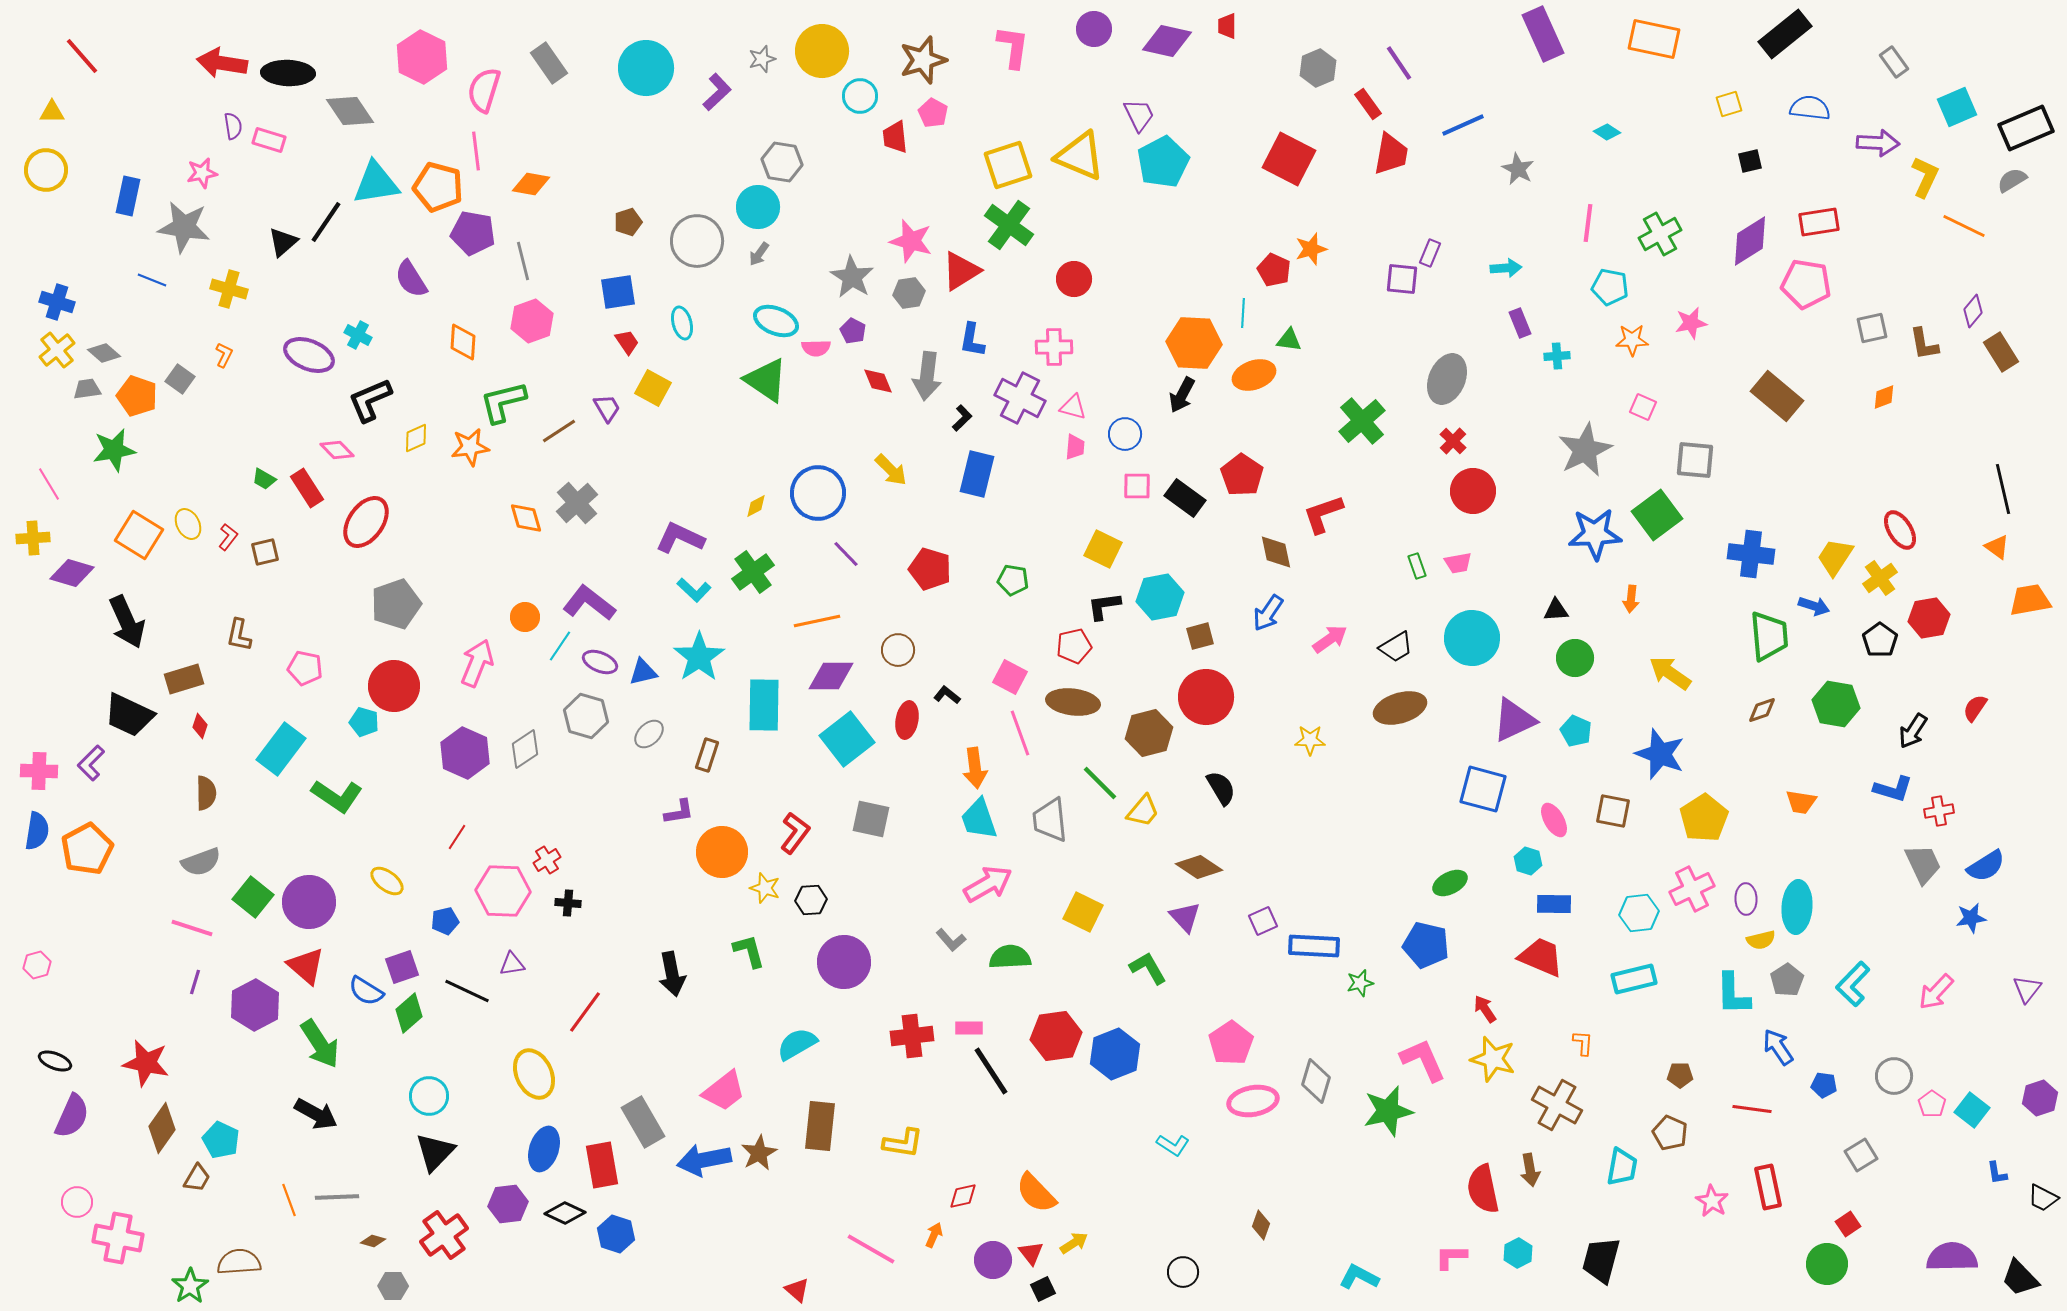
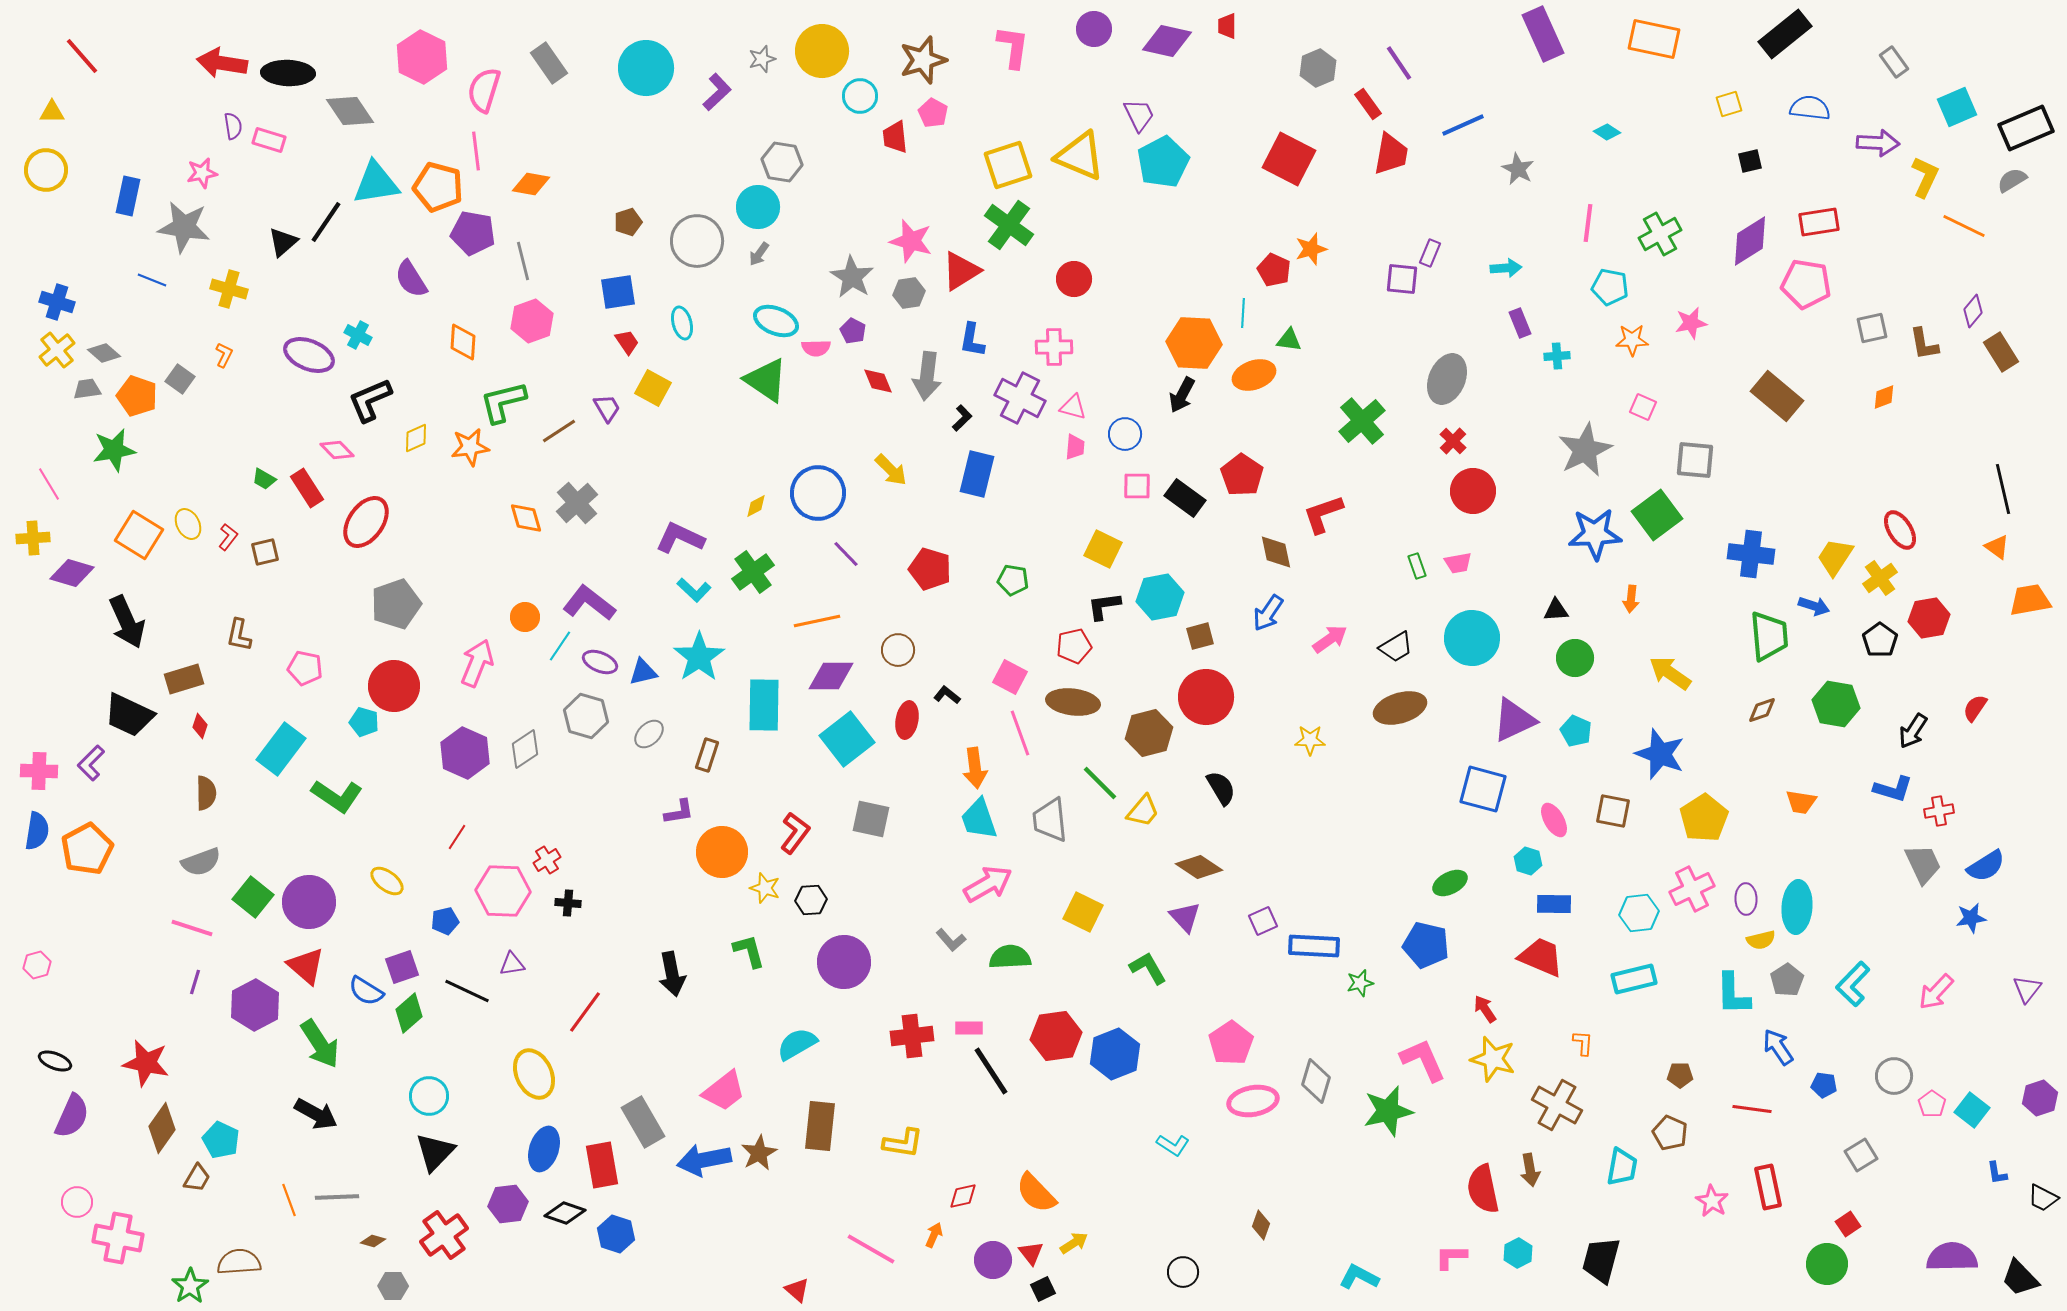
black diamond at (565, 1213): rotated 6 degrees counterclockwise
